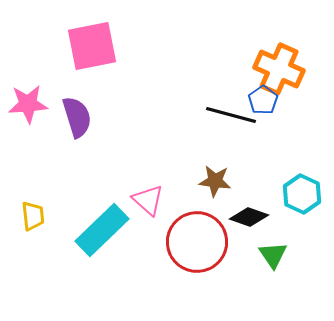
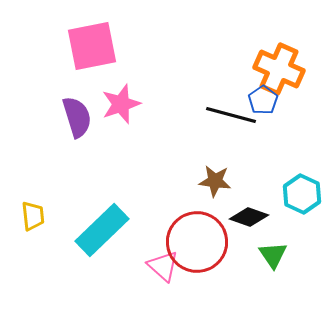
pink star: moved 93 px right; rotated 15 degrees counterclockwise
pink triangle: moved 15 px right, 66 px down
